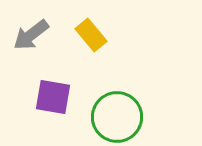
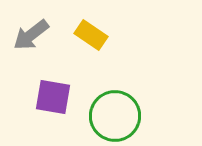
yellow rectangle: rotated 16 degrees counterclockwise
green circle: moved 2 px left, 1 px up
